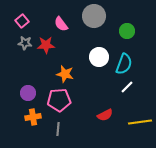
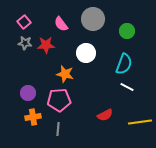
gray circle: moved 1 px left, 3 px down
pink square: moved 2 px right, 1 px down
white circle: moved 13 px left, 4 px up
white line: rotated 72 degrees clockwise
